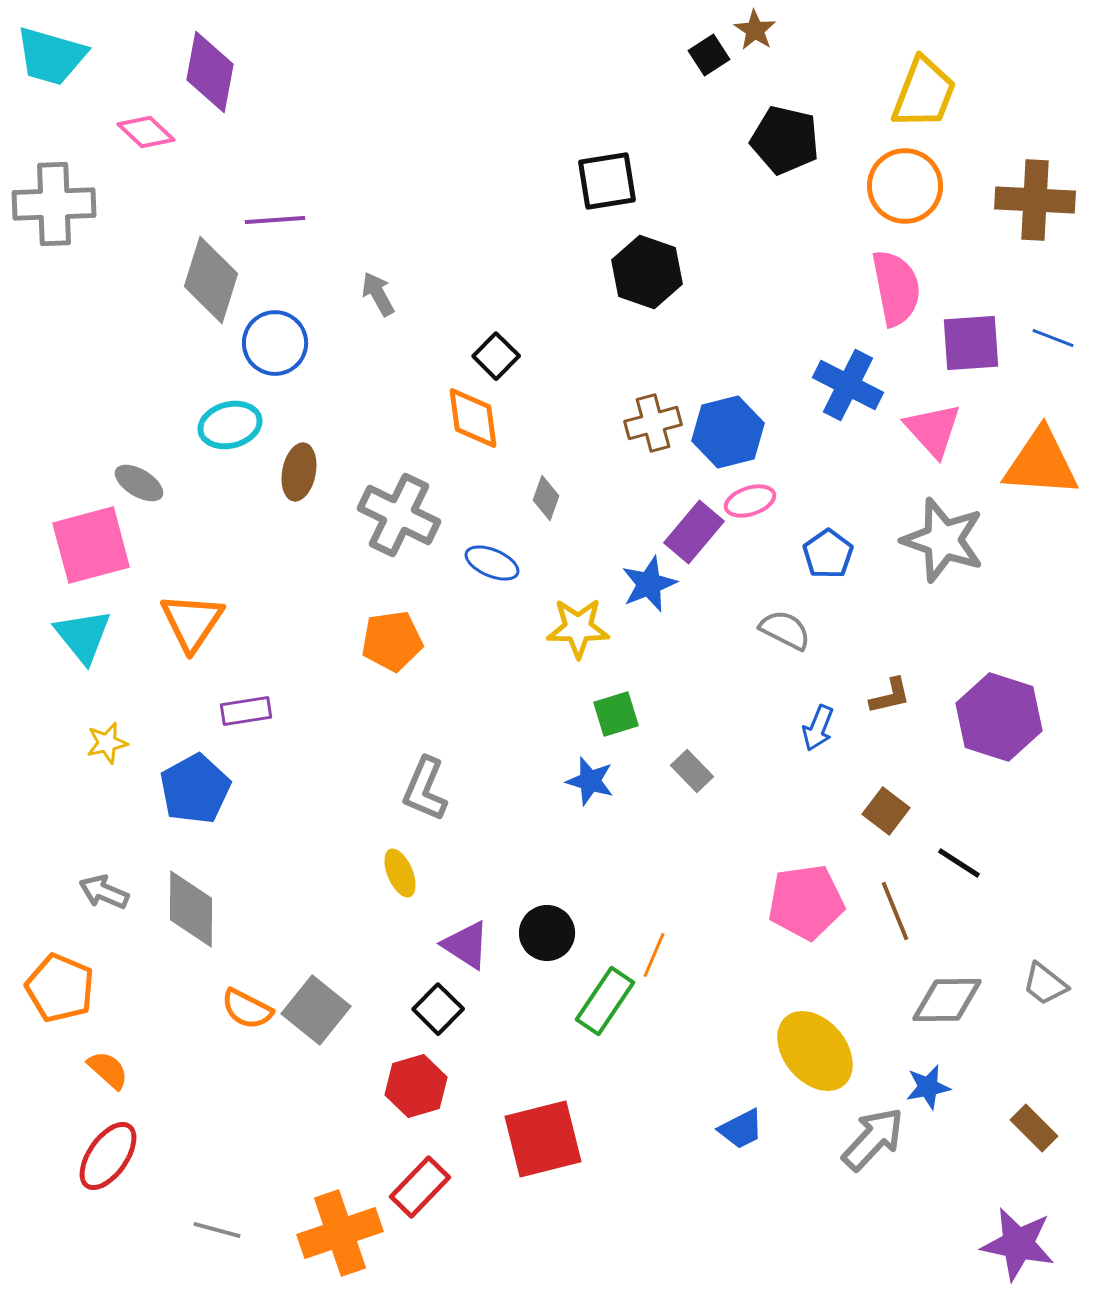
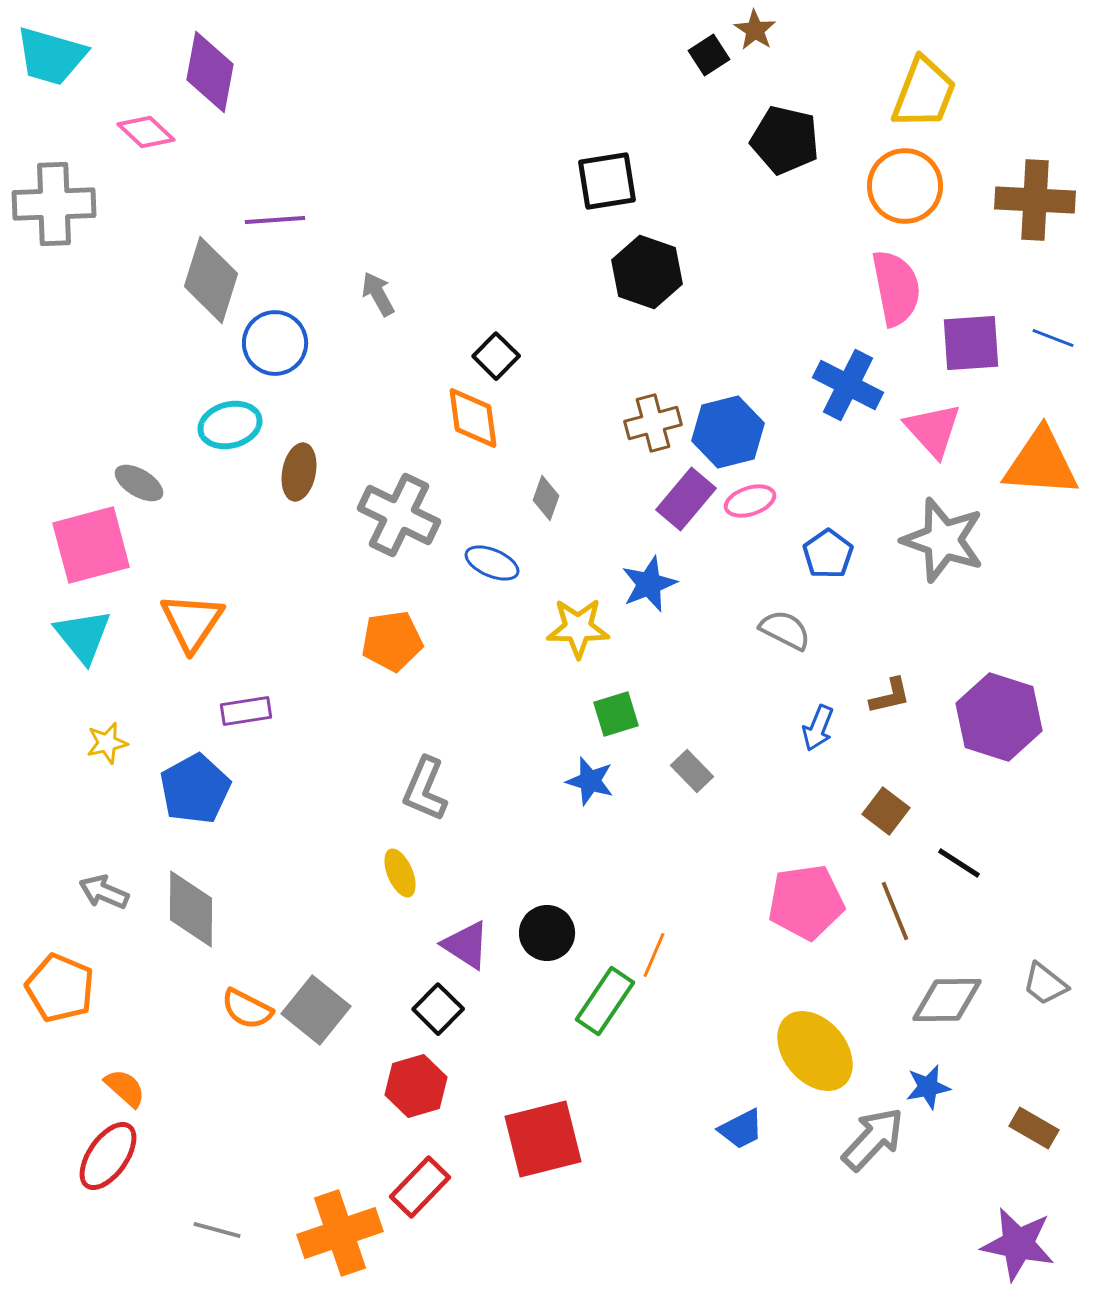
purple rectangle at (694, 532): moved 8 px left, 33 px up
orange semicircle at (108, 1070): moved 17 px right, 18 px down
brown rectangle at (1034, 1128): rotated 15 degrees counterclockwise
